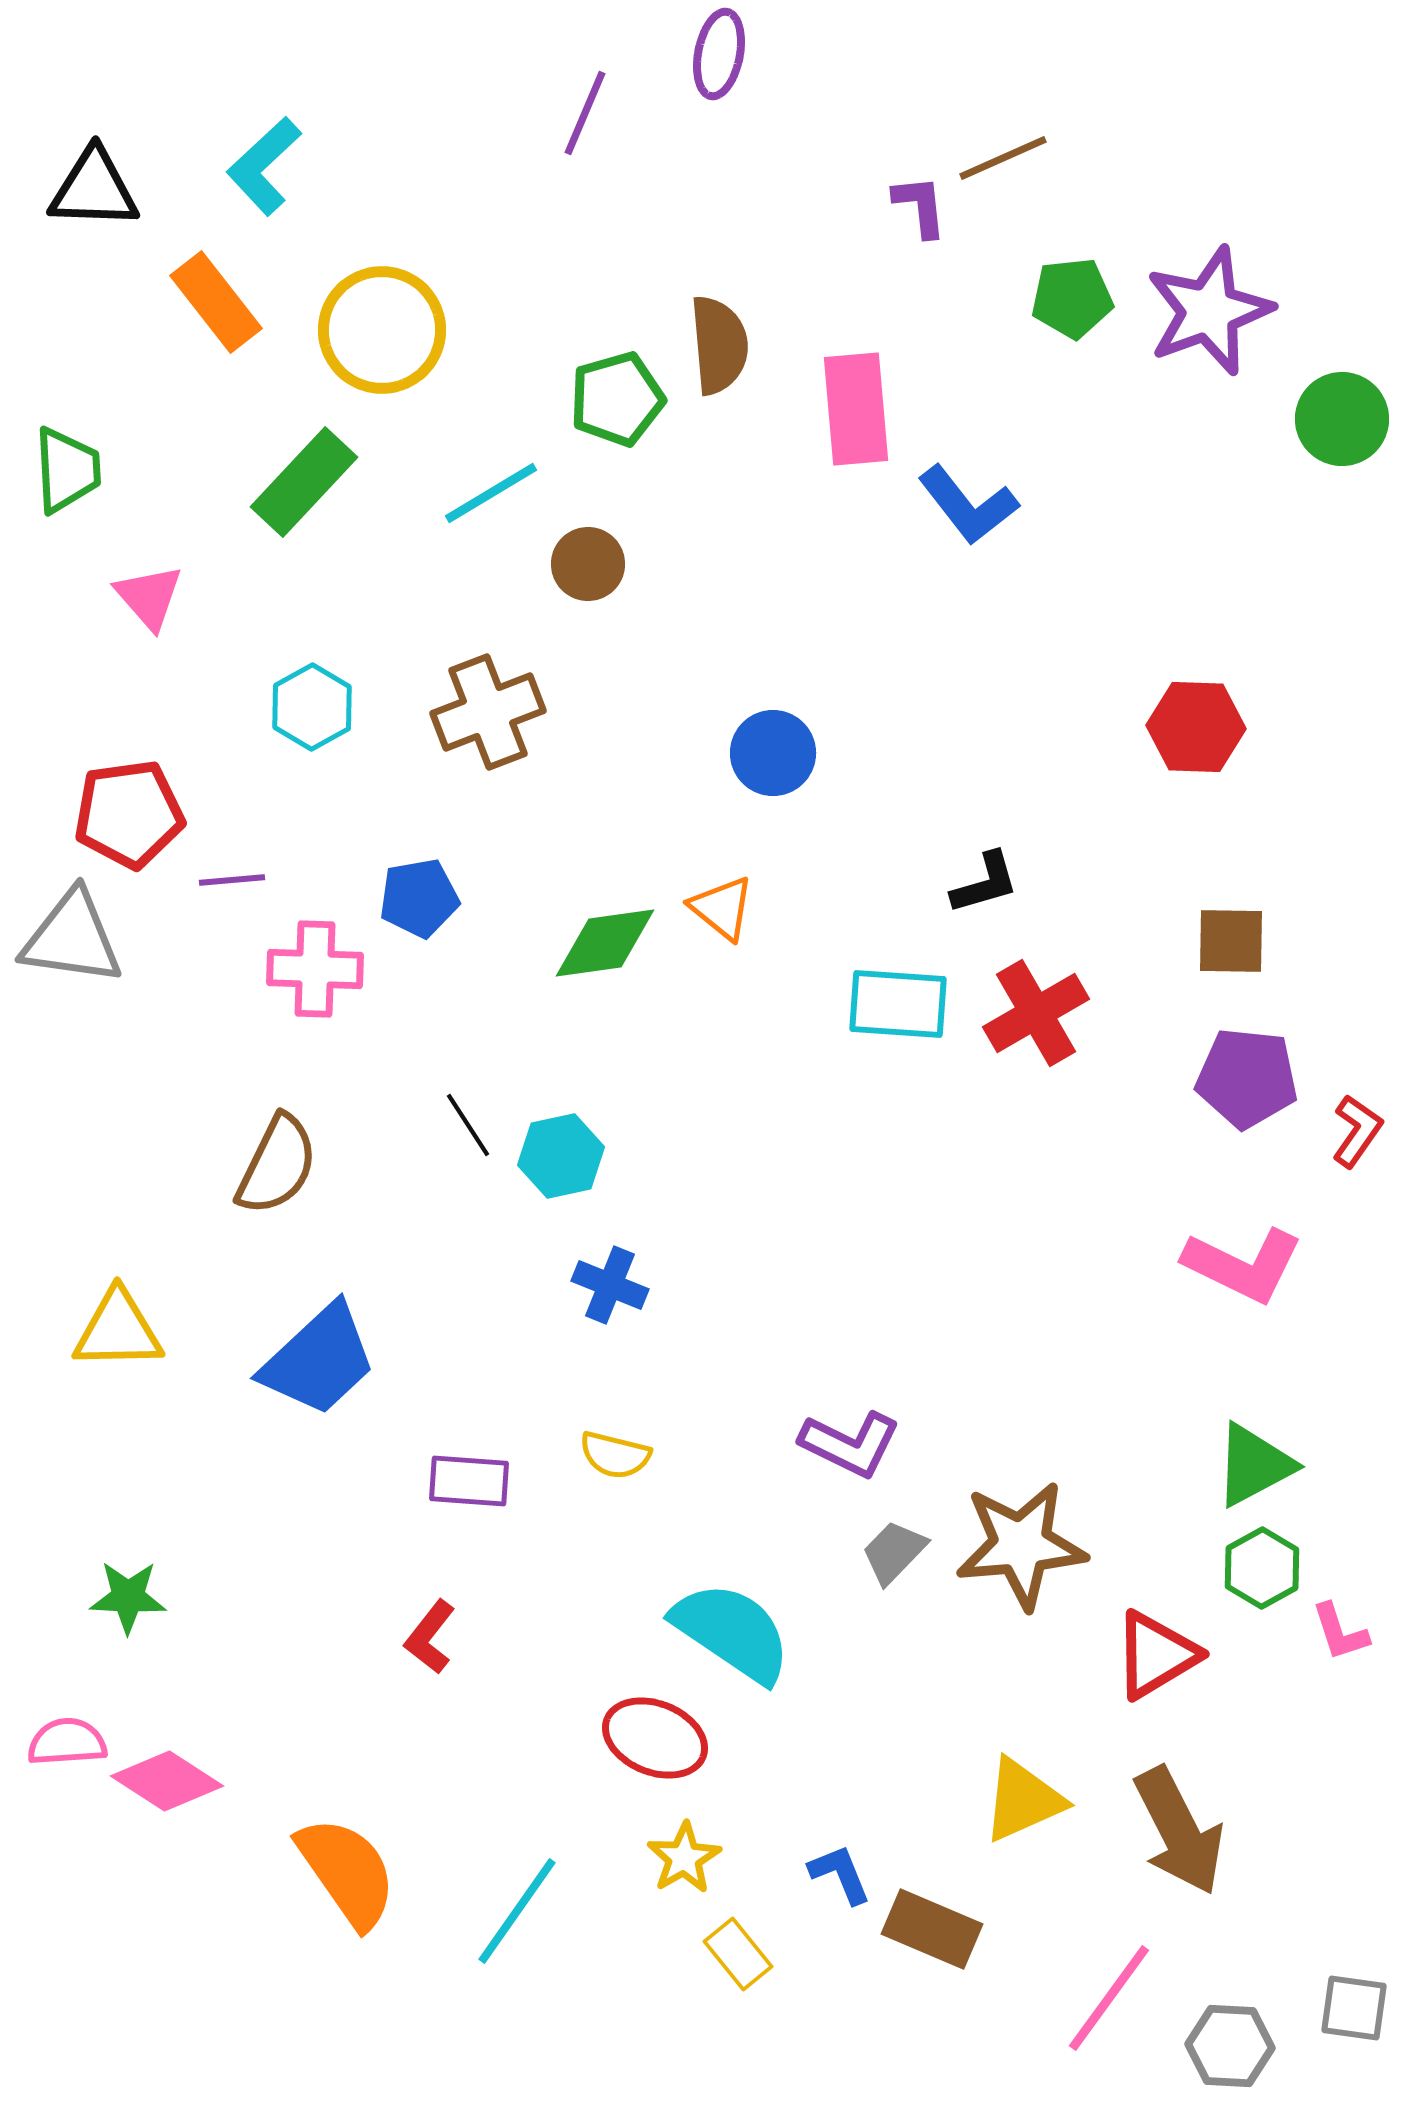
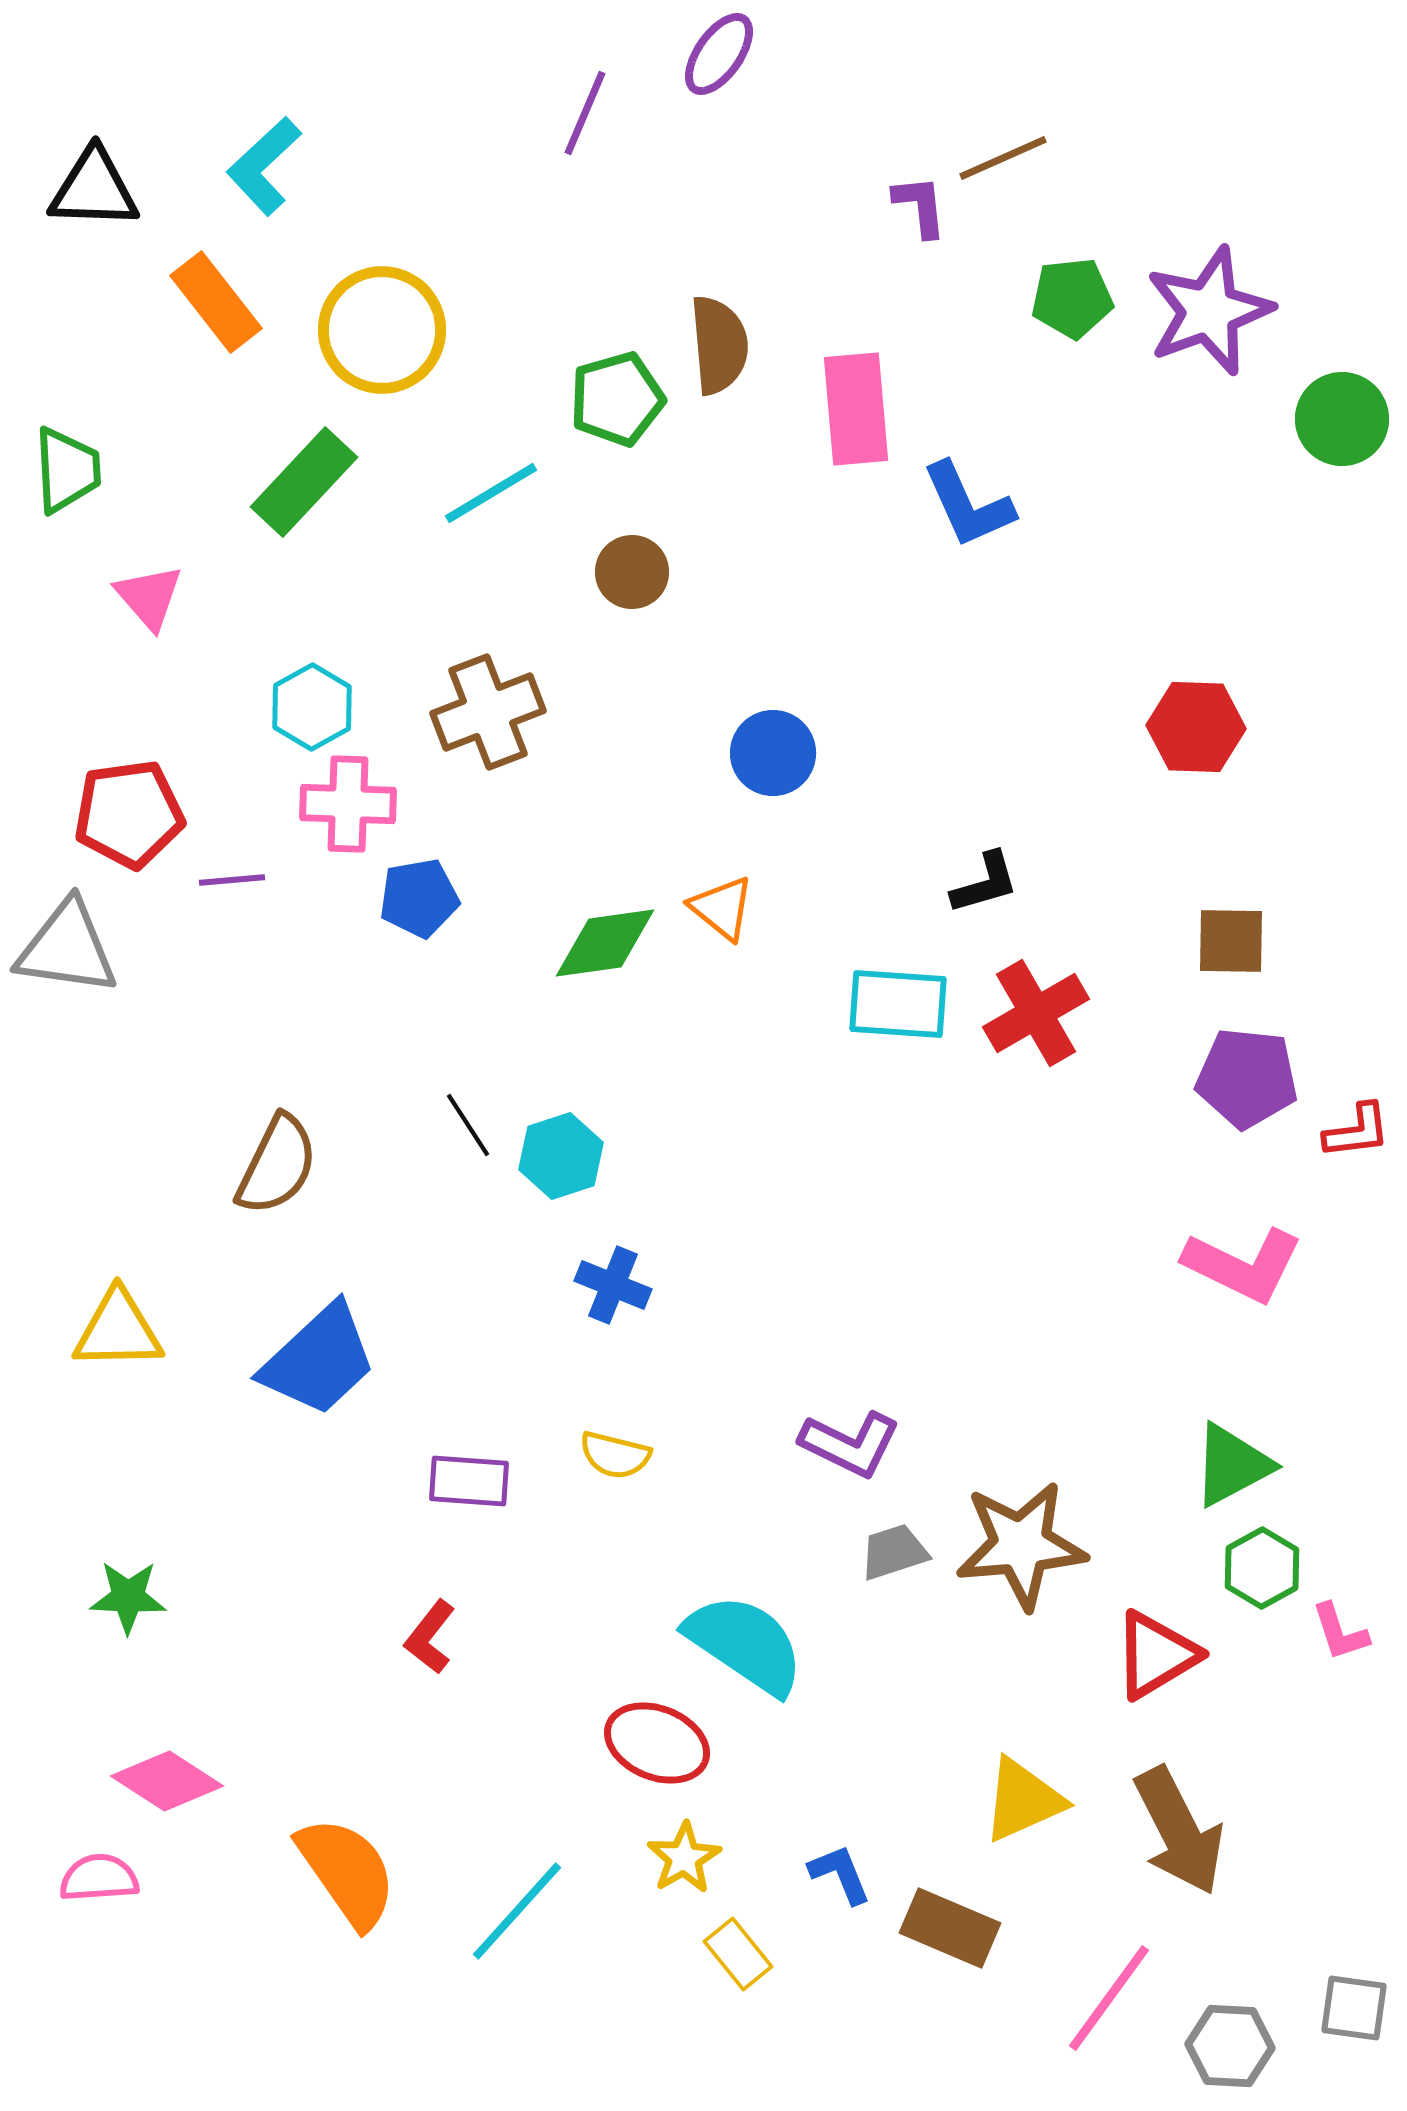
purple ellipse at (719, 54): rotated 24 degrees clockwise
blue L-shape at (968, 505): rotated 14 degrees clockwise
brown circle at (588, 564): moved 44 px right, 8 px down
gray triangle at (72, 938): moved 5 px left, 10 px down
pink cross at (315, 969): moved 33 px right, 165 px up
red L-shape at (1357, 1131): rotated 48 degrees clockwise
cyan hexagon at (561, 1156): rotated 6 degrees counterclockwise
blue cross at (610, 1285): moved 3 px right
green triangle at (1254, 1465): moved 22 px left
gray trapezoid at (894, 1552): rotated 28 degrees clockwise
cyan semicircle at (732, 1632): moved 13 px right, 12 px down
red ellipse at (655, 1738): moved 2 px right, 5 px down
pink semicircle at (67, 1742): moved 32 px right, 136 px down
cyan line at (517, 1911): rotated 7 degrees clockwise
brown rectangle at (932, 1929): moved 18 px right, 1 px up
